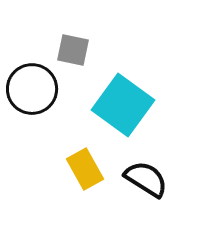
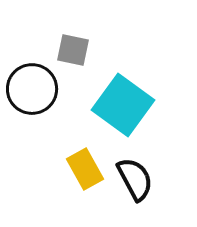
black semicircle: moved 11 px left; rotated 30 degrees clockwise
